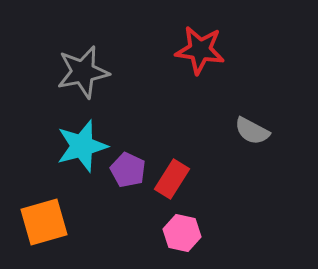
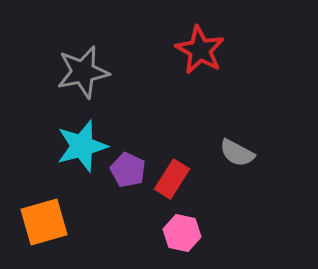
red star: rotated 21 degrees clockwise
gray semicircle: moved 15 px left, 22 px down
